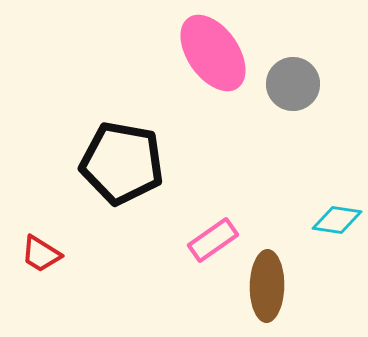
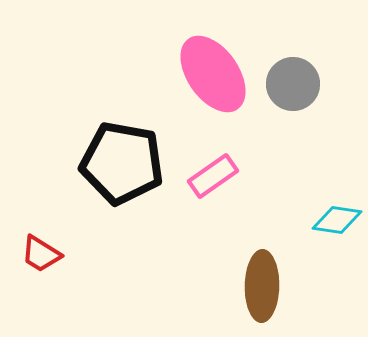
pink ellipse: moved 21 px down
pink rectangle: moved 64 px up
brown ellipse: moved 5 px left
